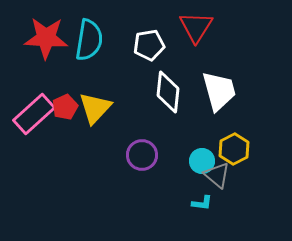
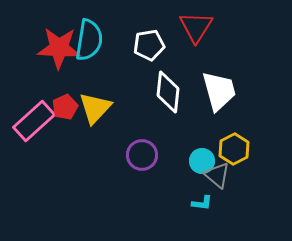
red star: moved 13 px right, 10 px down
pink rectangle: moved 7 px down
